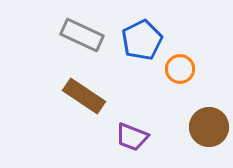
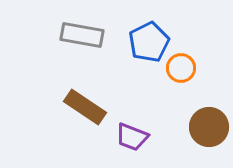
gray rectangle: rotated 15 degrees counterclockwise
blue pentagon: moved 7 px right, 2 px down
orange circle: moved 1 px right, 1 px up
brown rectangle: moved 1 px right, 11 px down
